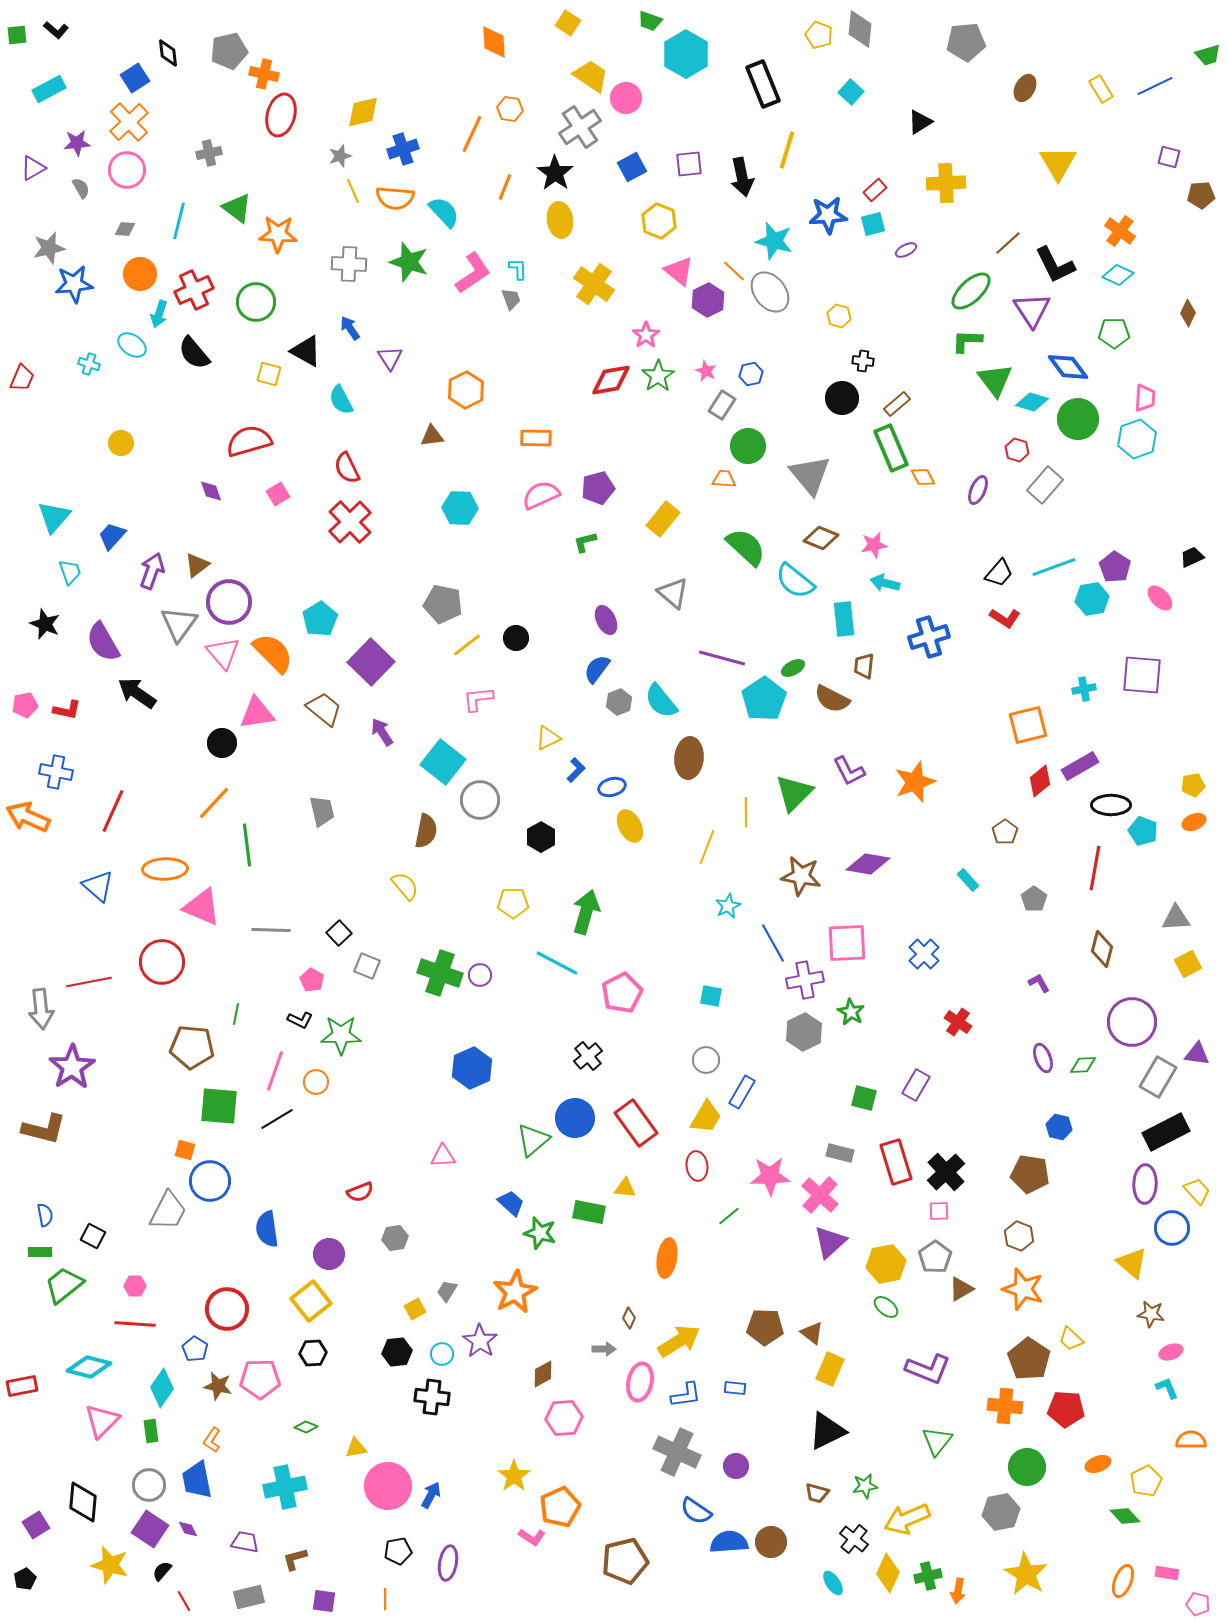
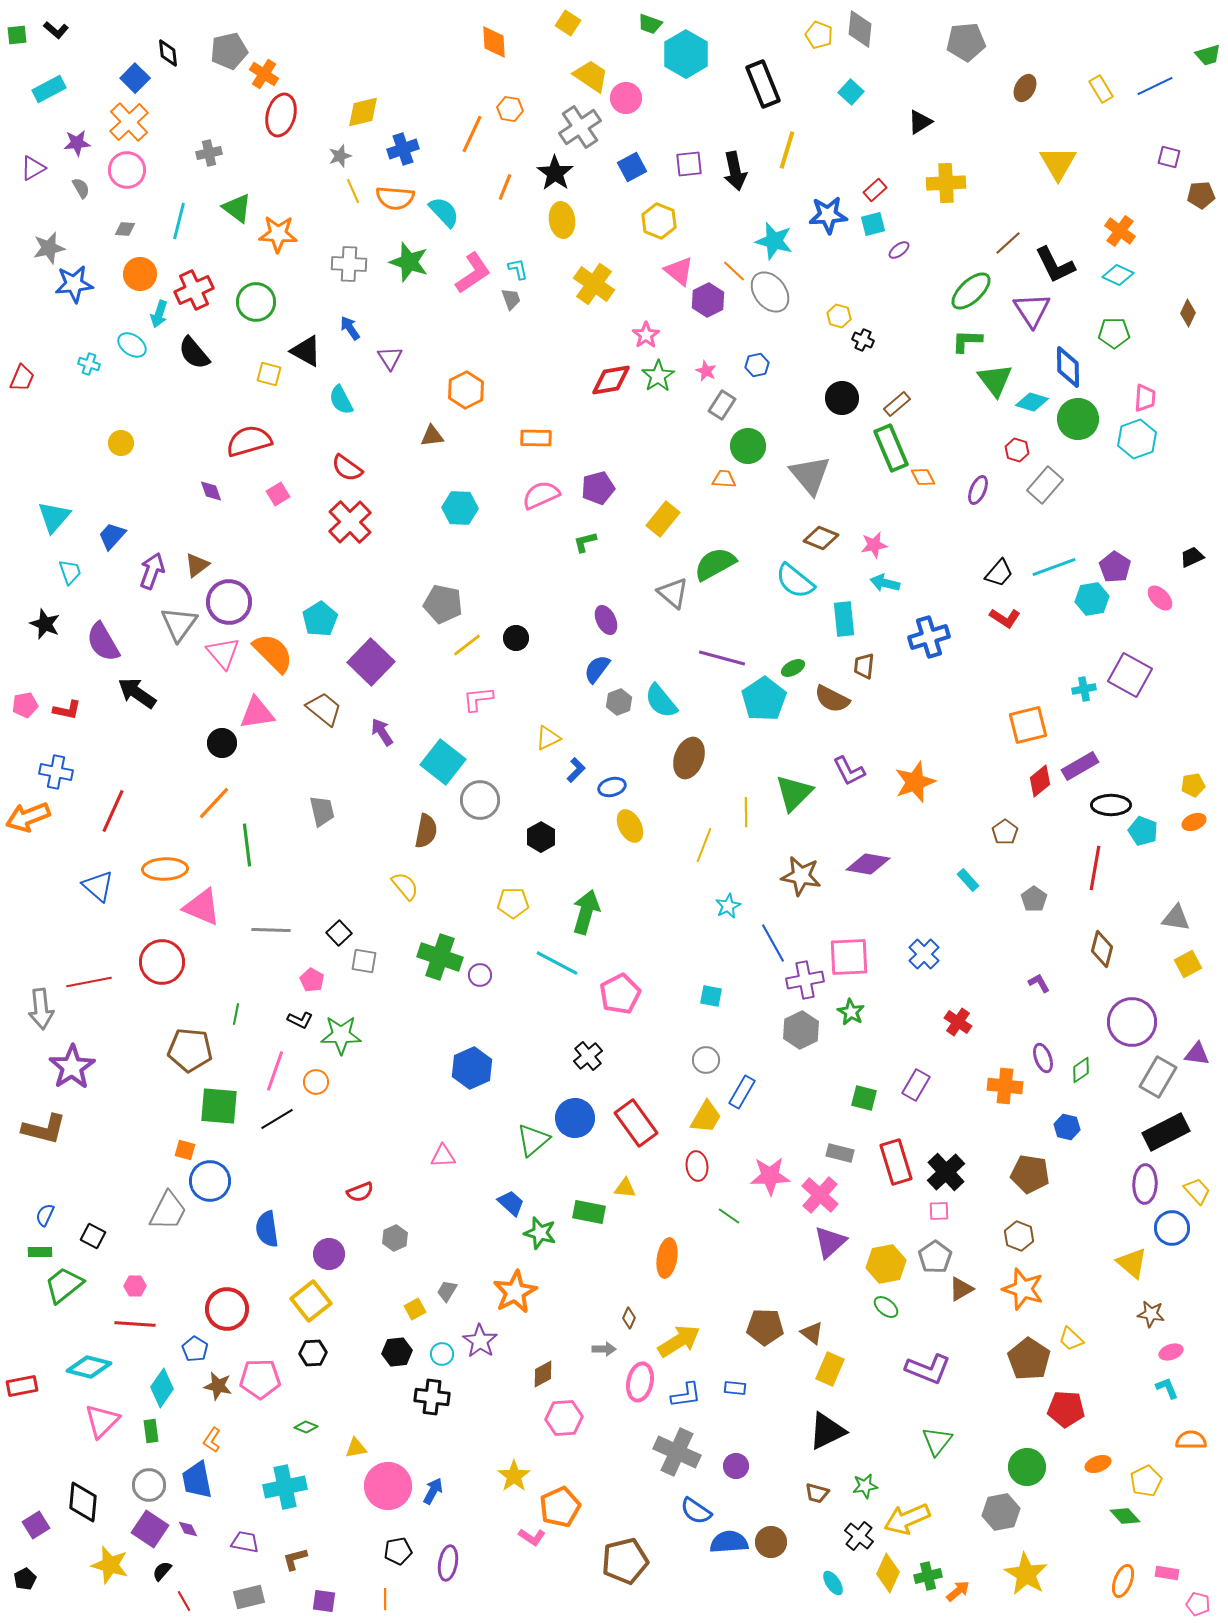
green trapezoid at (650, 21): moved 3 px down
orange cross at (264, 74): rotated 20 degrees clockwise
blue square at (135, 78): rotated 12 degrees counterclockwise
black arrow at (742, 177): moved 7 px left, 6 px up
yellow ellipse at (560, 220): moved 2 px right
purple ellipse at (906, 250): moved 7 px left; rotated 10 degrees counterclockwise
cyan L-shape at (518, 269): rotated 10 degrees counterclockwise
black cross at (863, 361): moved 21 px up; rotated 15 degrees clockwise
blue diamond at (1068, 367): rotated 36 degrees clockwise
blue hexagon at (751, 374): moved 6 px right, 9 px up
red semicircle at (347, 468): rotated 28 degrees counterclockwise
green semicircle at (746, 547): moved 31 px left, 17 px down; rotated 72 degrees counterclockwise
purple square at (1142, 675): moved 12 px left; rotated 24 degrees clockwise
brown ellipse at (689, 758): rotated 15 degrees clockwise
orange arrow at (28, 817): rotated 45 degrees counterclockwise
yellow line at (707, 847): moved 3 px left, 2 px up
gray triangle at (1176, 918): rotated 12 degrees clockwise
pink square at (847, 943): moved 2 px right, 14 px down
gray square at (367, 966): moved 3 px left, 5 px up; rotated 12 degrees counterclockwise
green cross at (440, 973): moved 16 px up
pink pentagon at (622, 993): moved 2 px left, 1 px down
gray hexagon at (804, 1032): moved 3 px left, 2 px up
brown pentagon at (192, 1047): moved 2 px left, 3 px down
green diamond at (1083, 1065): moved 2 px left, 5 px down; rotated 32 degrees counterclockwise
blue hexagon at (1059, 1127): moved 8 px right
blue semicircle at (45, 1215): rotated 145 degrees counterclockwise
green line at (729, 1216): rotated 75 degrees clockwise
gray hexagon at (395, 1238): rotated 15 degrees counterclockwise
orange cross at (1005, 1406): moved 320 px up
blue arrow at (431, 1495): moved 2 px right, 4 px up
black cross at (854, 1539): moved 5 px right, 3 px up
orange arrow at (958, 1591): rotated 140 degrees counterclockwise
